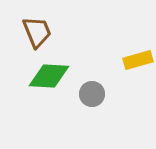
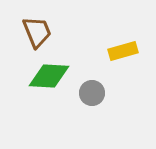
yellow rectangle: moved 15 px left, 9 px up
gray circle: moved 1 px up
